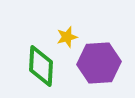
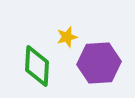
green diamond: moved 4 px left
